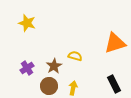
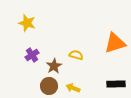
yellow semicircle: moved 1 px right, 1 px up
purple cross: moved 5 px right, 13 px up
black rectangle: moved 2 px right; rotated 66 degrees counterclockwise
yellow arrow: rotated 80 degrees counterclockwise
